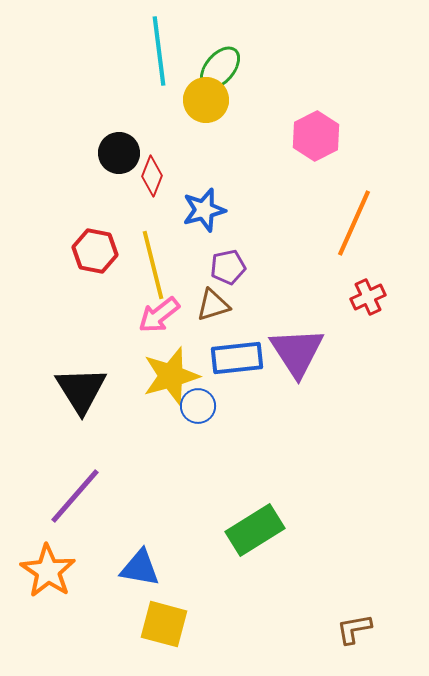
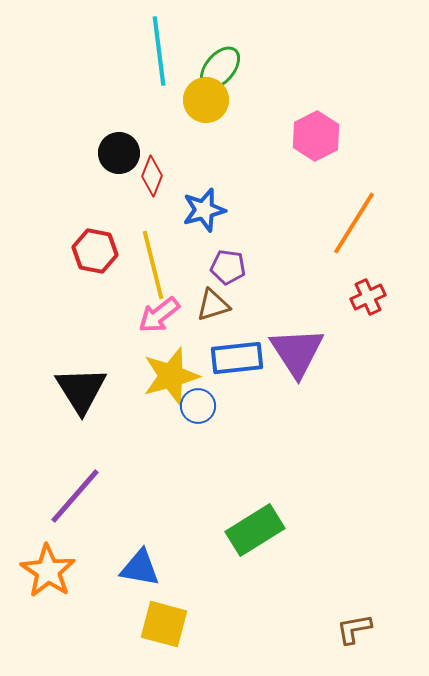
orange line: rotated 8 degrees clockwise
purple pentagon: rotated 20 degrees clockwise
